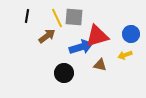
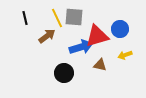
black line: moved 2 px left, 2 px down; rotated 24 degrees counterclockwise
blue circle: moved 11 px left, 5 px up
